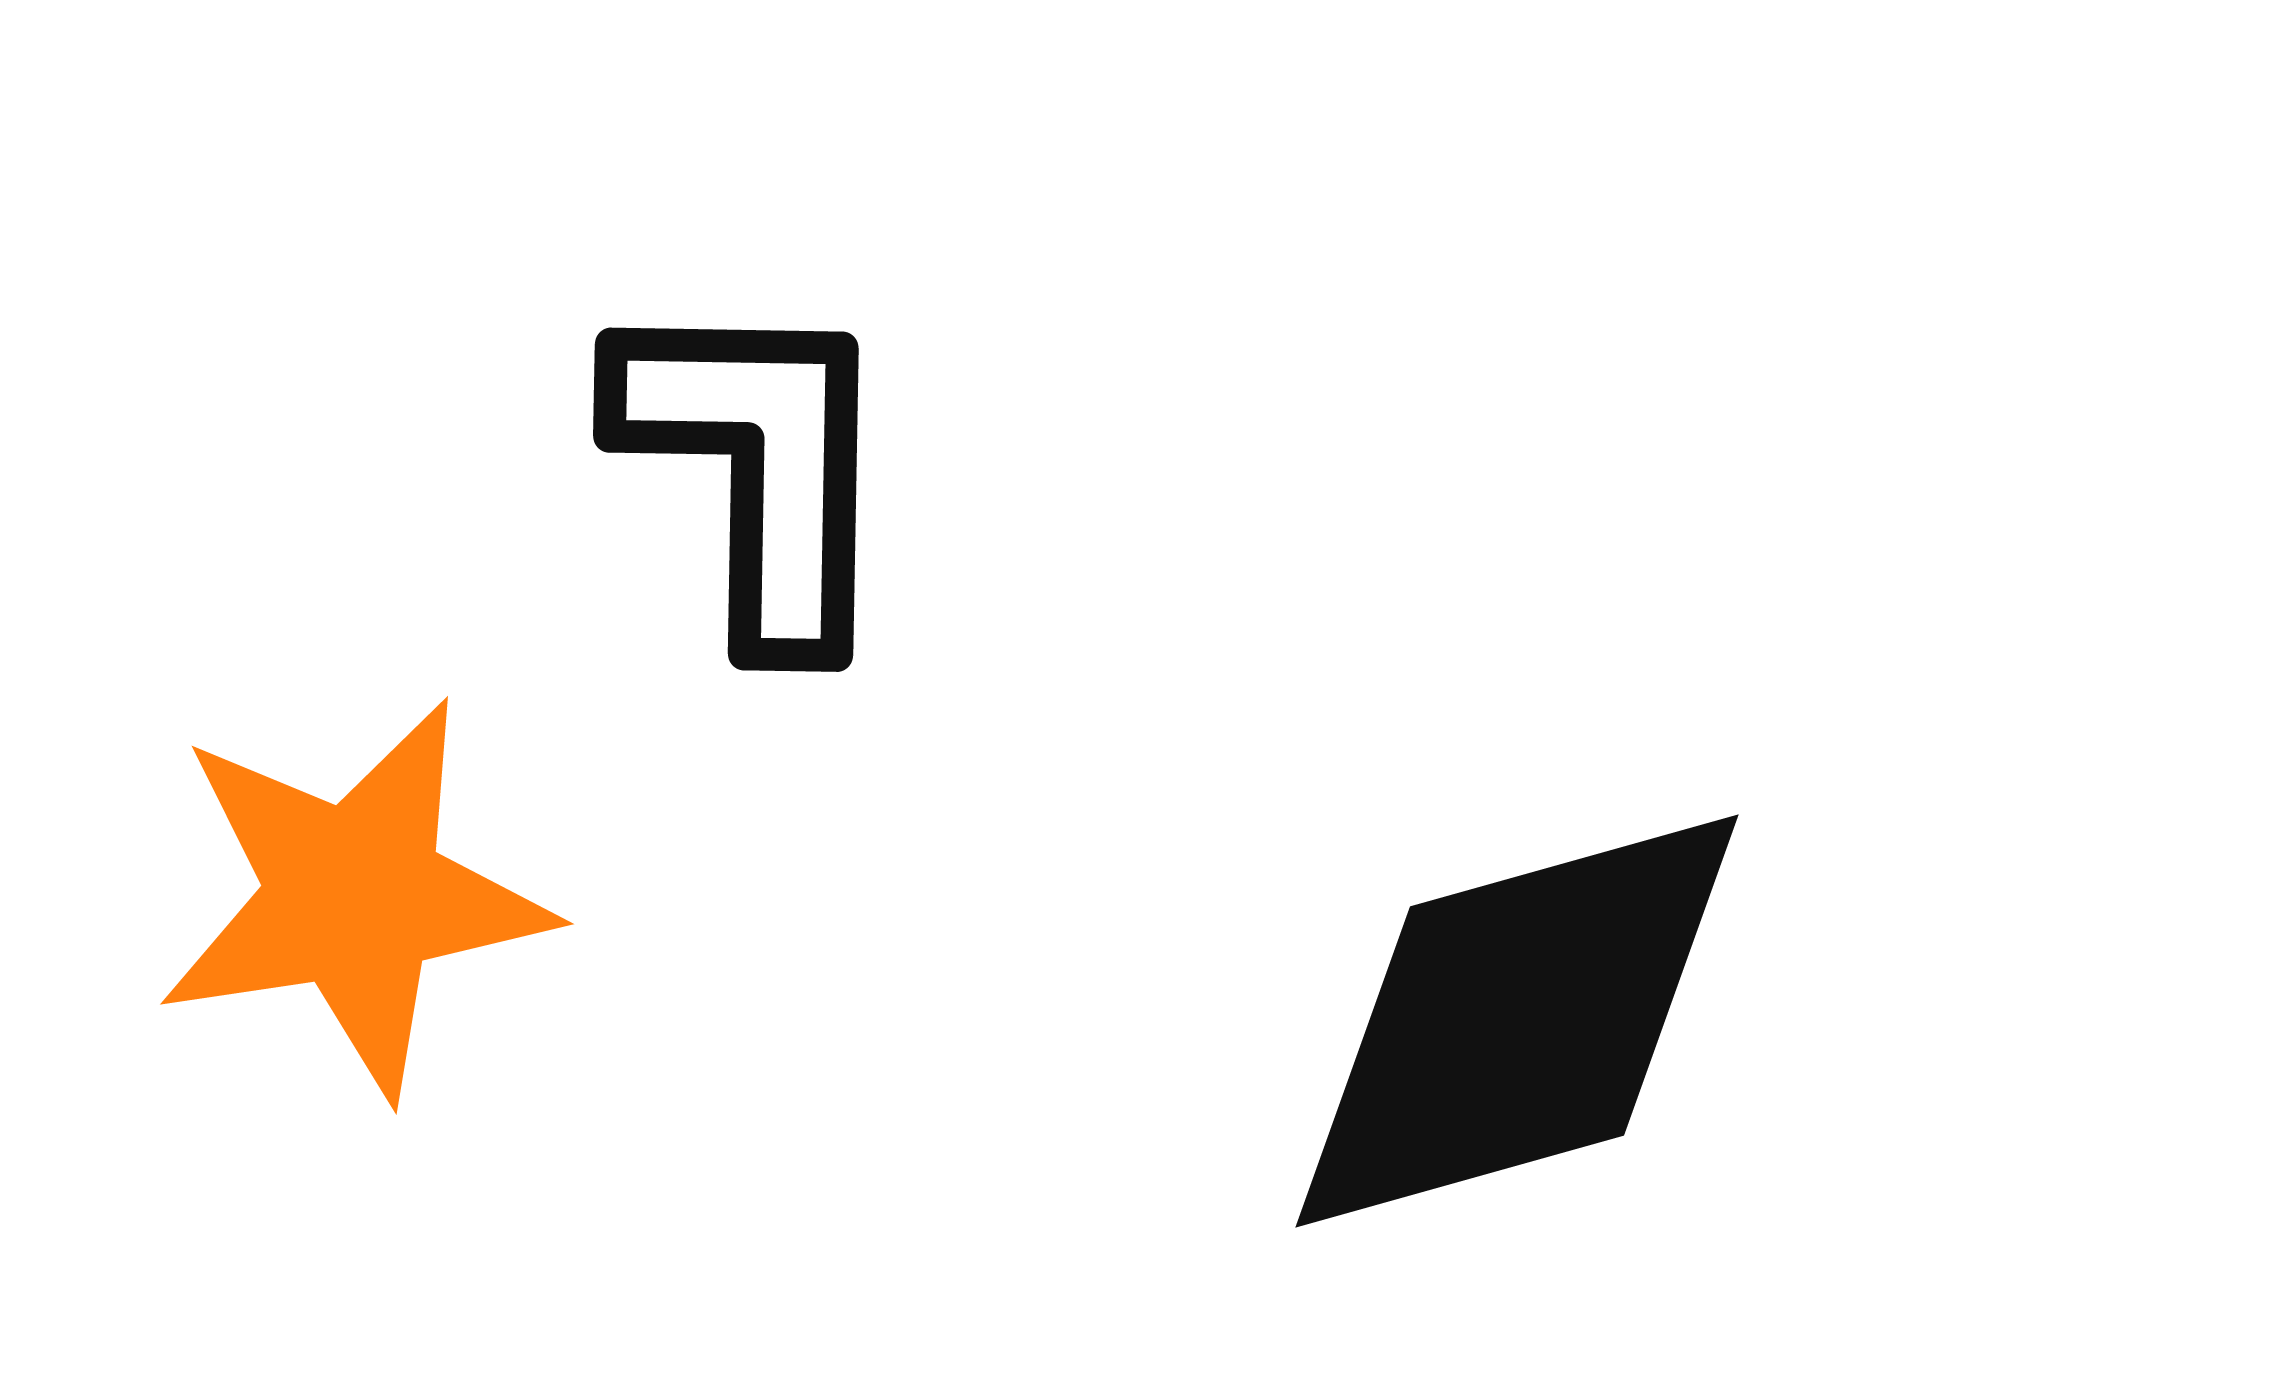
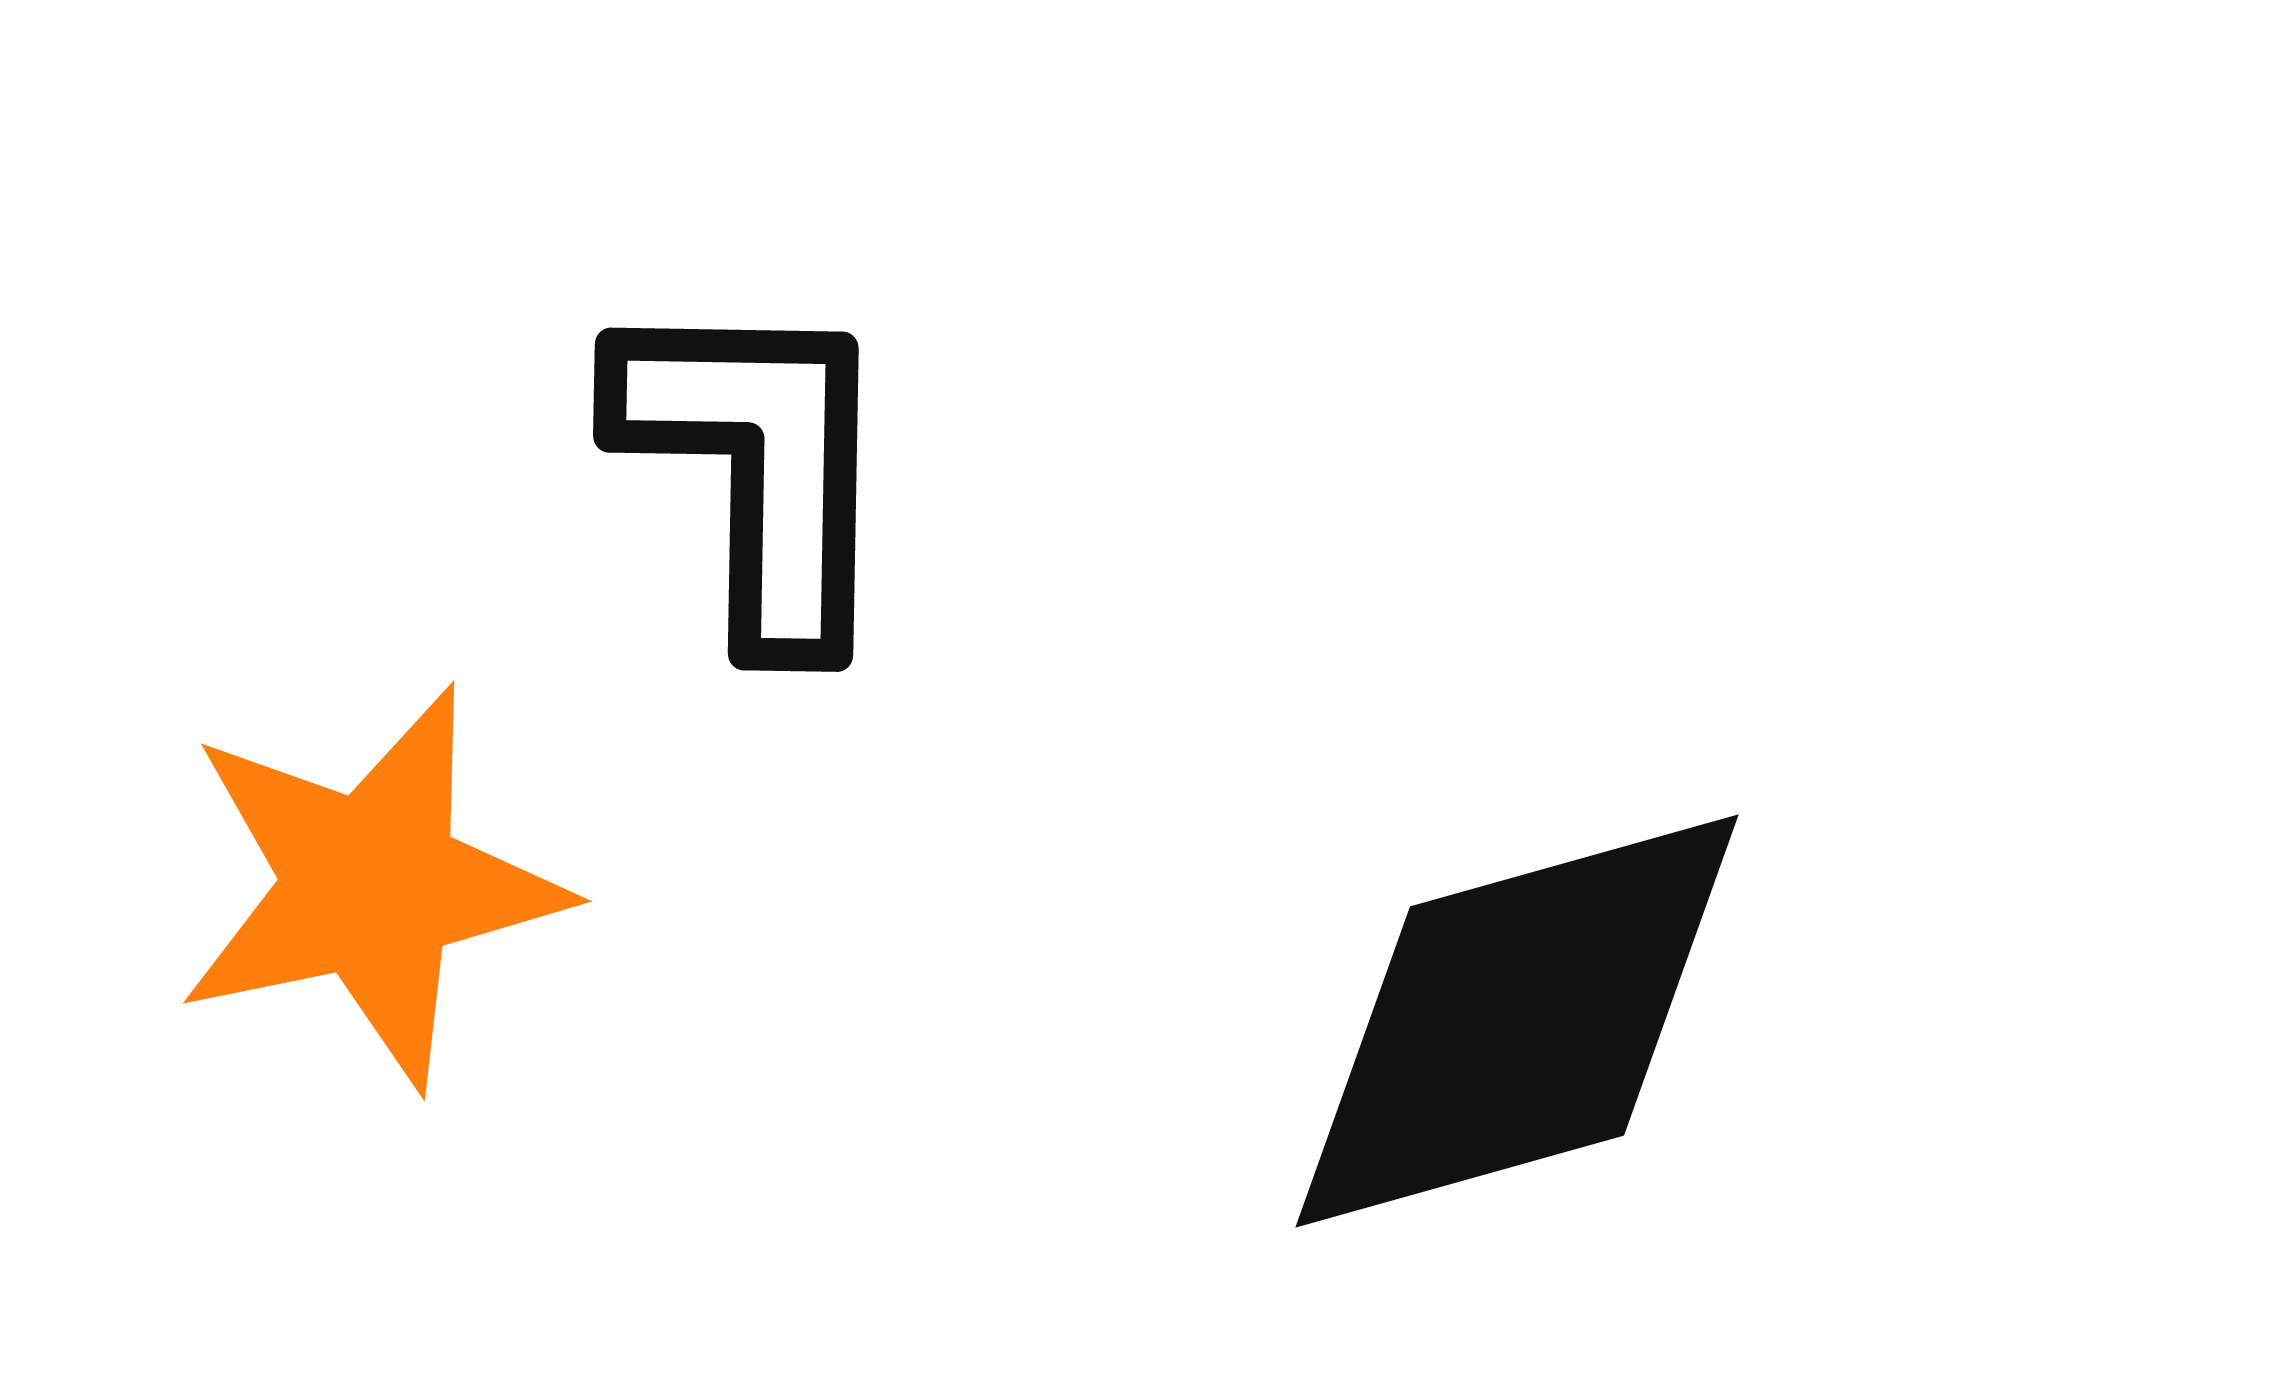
orange star: moved 17 px right, 11 px up; rotated 3 degrees counterclockwise
